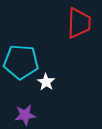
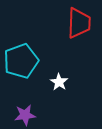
cyan pentagon: moved 1 px up; rotated 24 degrees counterclockwise
white star: moved 13 px right
